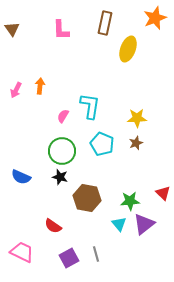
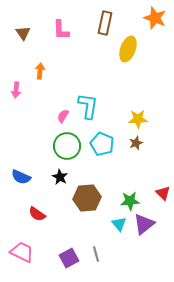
orange star: rotated 30 degrees counterclockwise
brown triangle: moved 11 px right, 4 px down
orange arrow: moved 15 px up
pink arrow: rotated 21 degrees counterclockwise
cyan L-shape: moved 2 px left
yellow star: moved 1 px right, 1 px down
green circle: moved 5 px right, 5 px up
black star: rotated 14 degrees clockwise
brown hexagon: rotated 16 degrees counterclockwise
red semicircle: moved 16 px left, 12 px up
